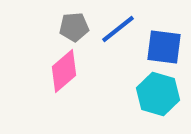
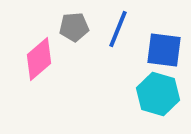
blue line: rotated 30 degrees counterclockwise
blue square: moved 3 px down
pink diamond: moved 25 px left, 12 px up
